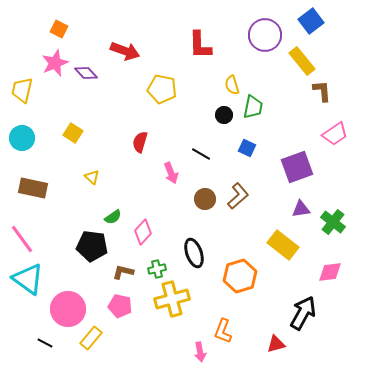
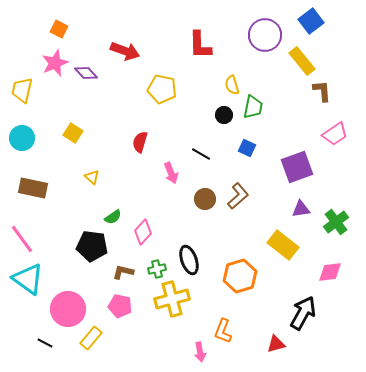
green cross at (333, 222): moved 3 px right; rotated 15 degrees clockwise
black ellipse at (194, 253): moved 5 px left, 7 px down
